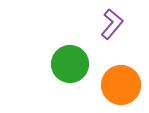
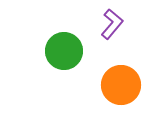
green circle: moved 6 px left, 13 px up
